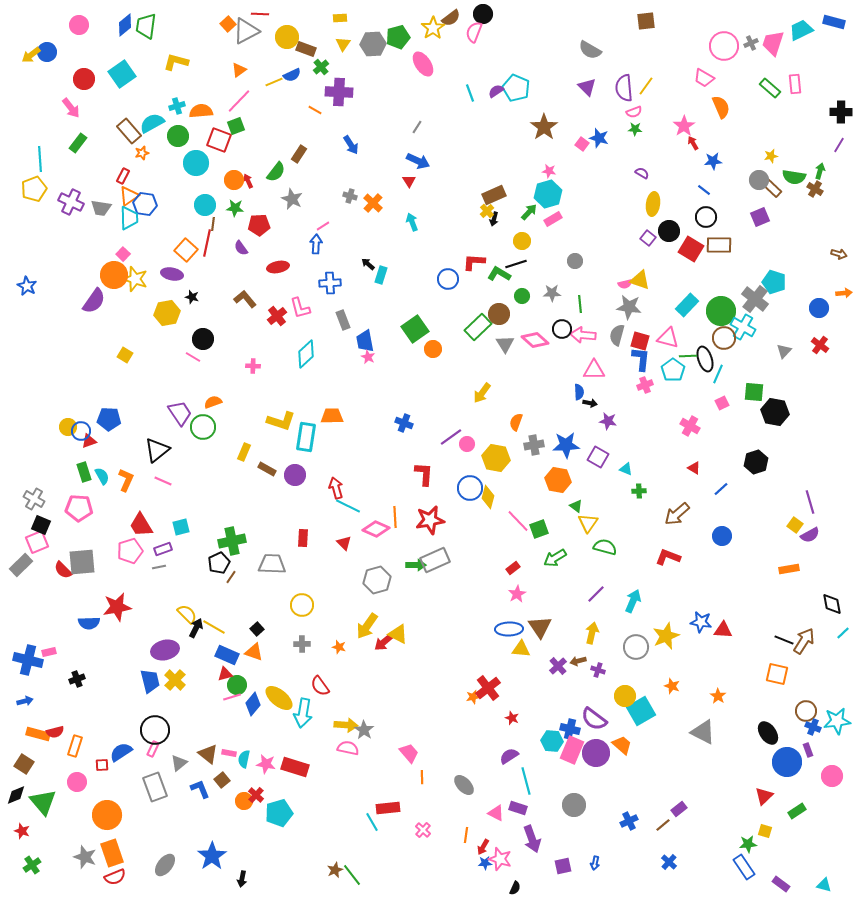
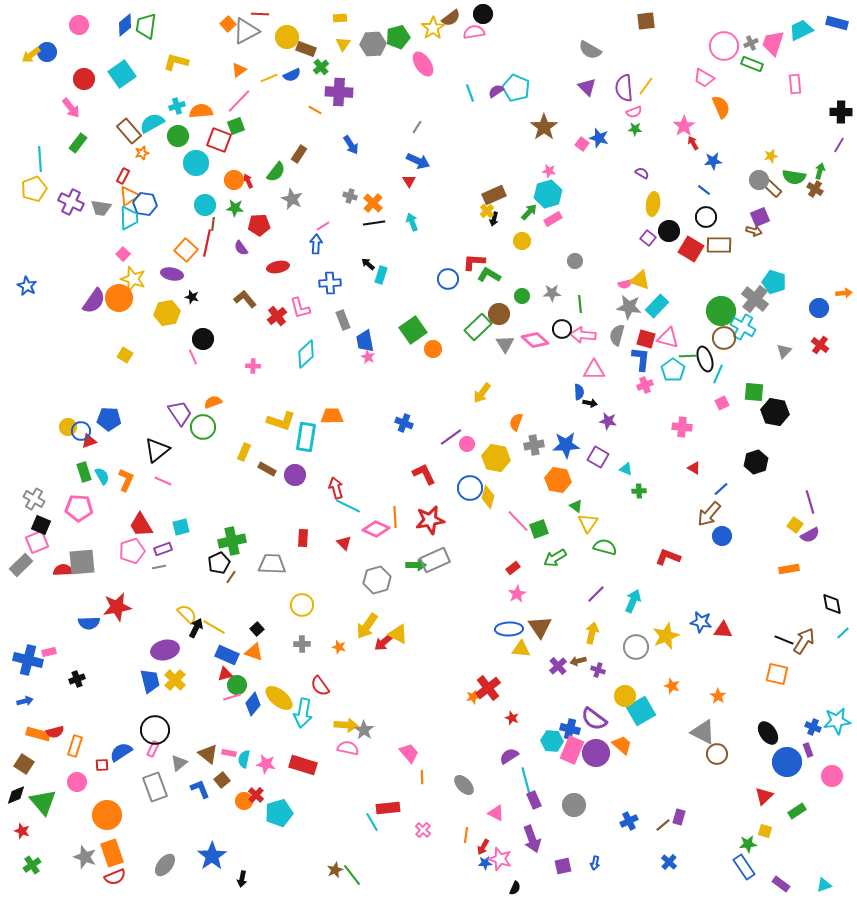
blue rectangle at (834, 22): moved 3 px right, 1 px down
pink semicircle at (474, 32): rotated 60 degrees clockwise
yellow line at (274, 82): moved 5 px left, 4 px up
green rectangle at (770, 88): moved 18 px left, 24 px up; rotated 20 degrees counterclockwise
brown arrow at (839, 254): moved 85 px left, 23 px up
black line at (516, 264): moved 142 px left, 41 px up; rotated 10 degrees clockwise
green L-shape at (499, 274): moved 10 px left, 1 px down
orange circle at (114, 275): moved 5 px right, 23 px down
yellow star at (135, 279): moved 2 px left
cyan rectangle at (687, 305): moved 30 px left, 1 px down
green square at (415, 329): moved 2 px left, 1 px down
red square at (640, 341): moved 6 px right, 2 px up
pink line at (193, 357): rotated 35 degrees clockwise
pink cross at (690, 426): moved 8 px left, 1 px down; rotated 24 degrees counterclockwise
red L-shape at (424, 474): rotated 30 degrees counterclockwise
brown arrow at (677, 514): moved 32 px right; rotated 8 degrees counterclockwise
pink pentagon at (130, 551): moved 2 px right
red semicircle at (63, 570): rotated 132 degrees clockwise
brown circle at (806, 711): moved 89 px left, 43 px down
red rectangle at (295, 767): moved 8 px right, 2 px up
purple rectangle at (518, 808): moved 16 px right, 8 px up; rotated 48 degrees clockwise
purple rectangle at (679, 809): moved 8 px down; rotated 35 degrees counterclockwise
cyan triangle at (824, 885): rotated 35 degrees counterclockwise
